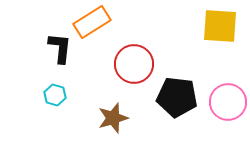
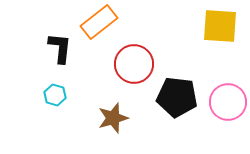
orange rectangle: moved 7 px right; rotated 6 degrees counterclockwise
